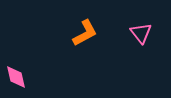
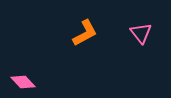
pink diamond: moved 7 px right, 5 px down; rotated 30 degrees counterclockwise
